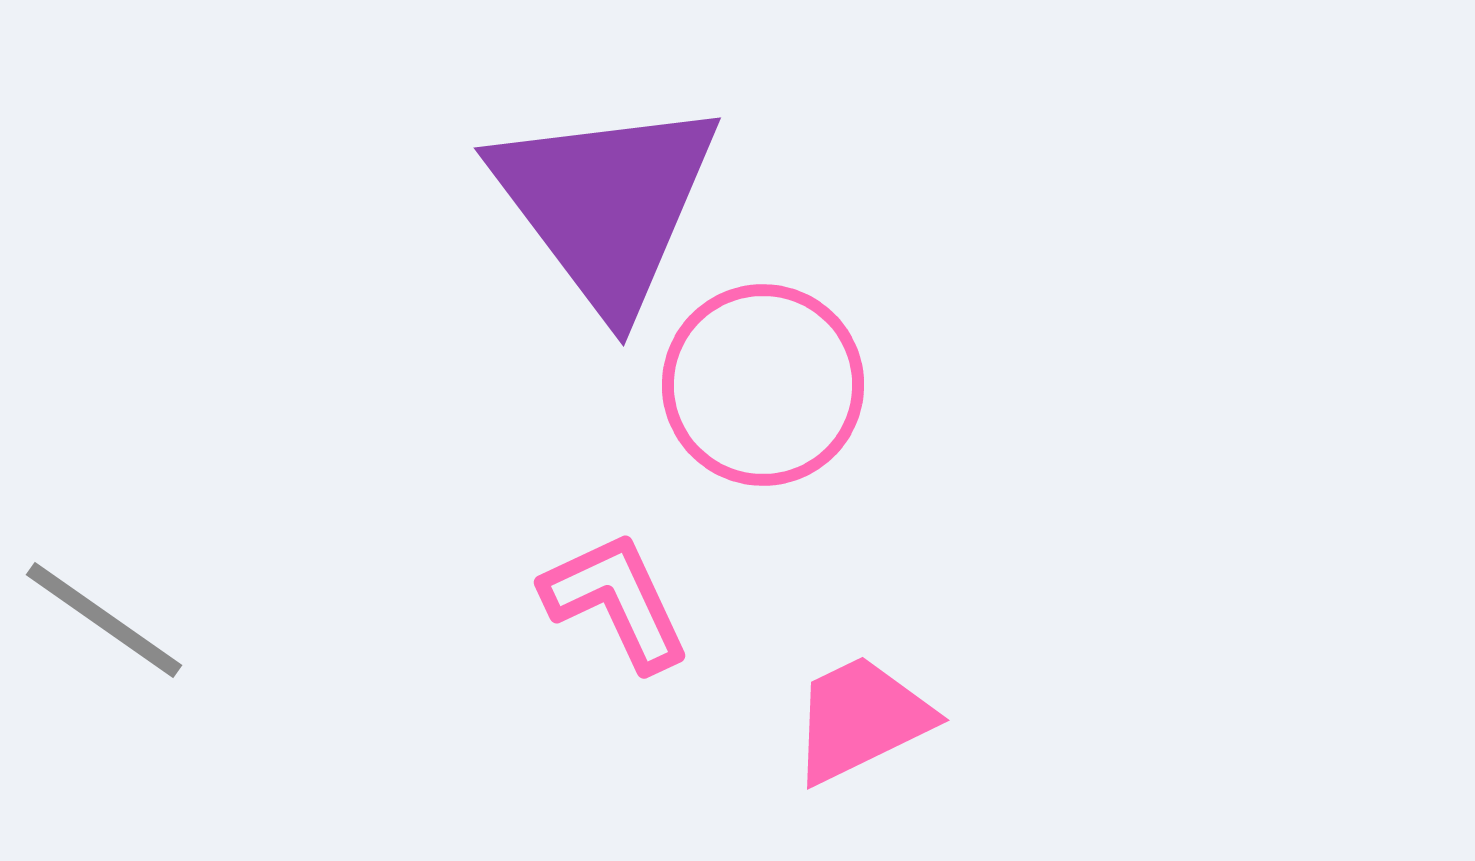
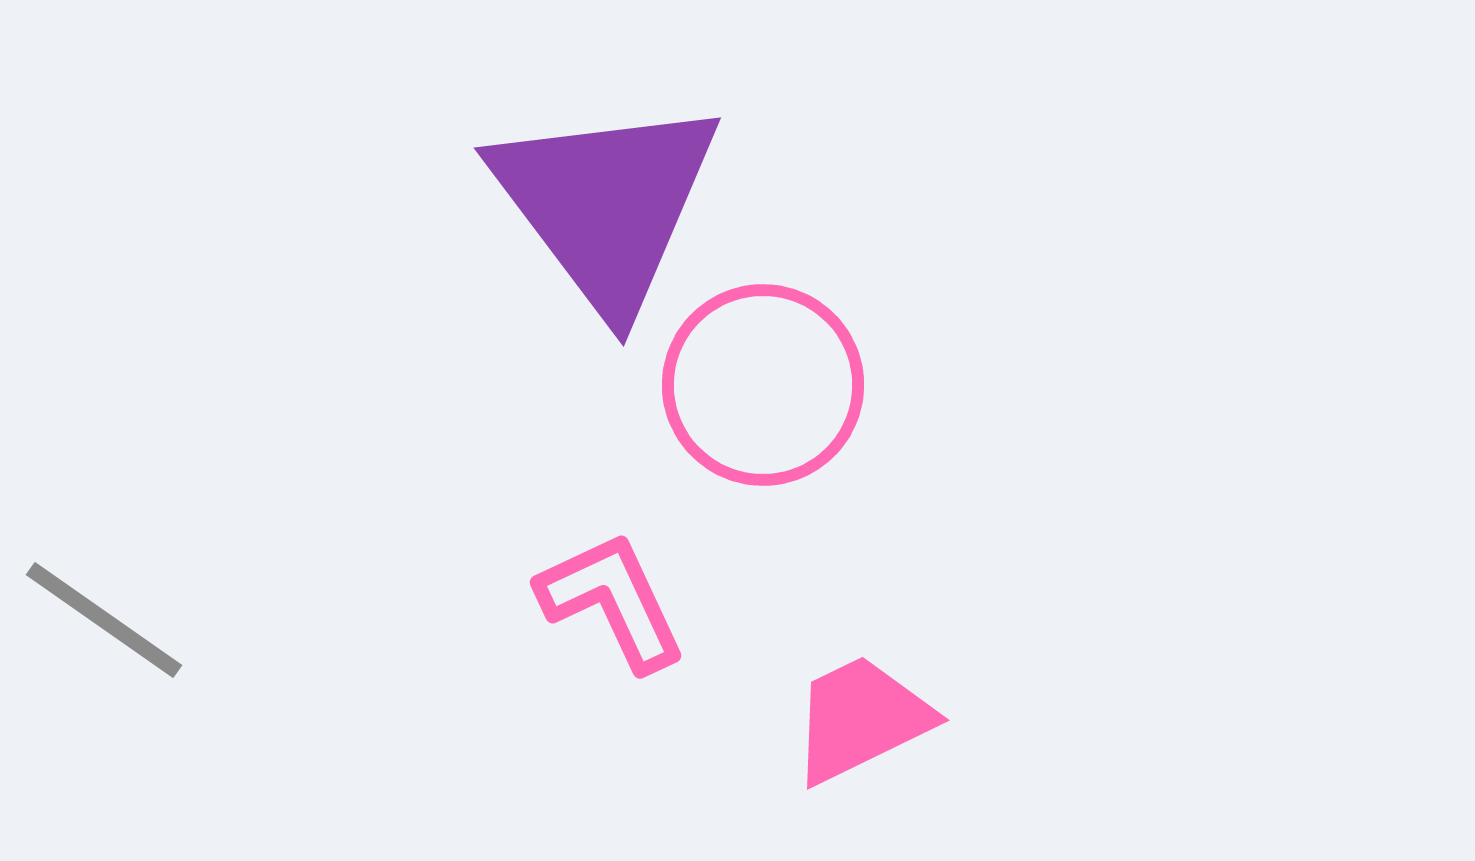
pink L-shape: moved 4 px left
